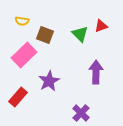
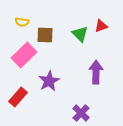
yellow semicircle: moved 1 px down
brown square: rotated 18 degrees counterclockwise
